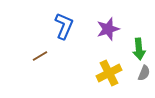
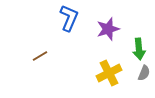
blue L-shape: moved 5 px right, 8 px up
